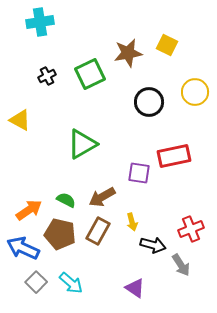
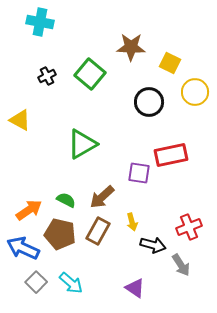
cyan cross: rotated 20 degrees clockwise
yellow square: moved 3 px right, 18 px down
brown star: moved 3 px right, 6 px up; rotated 12 degrees clockwise
green square: rotated 24 degrees counterclockwise
red rectangle: moved 3 px left, 1 px up
brown arrow: rotated 12 degrees counterclockwise
red cross: moved 2 px left, 2 px up
